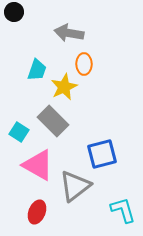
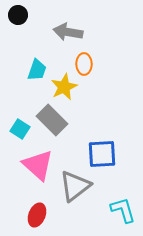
black circle: moved 4 px right, 3 px down
gray arrow: moved 1 px left, 1 px up
gray rectangle: moved 1 px left, 1 px up
cyan square: moved 1 px right, 3 px up
blue square: rotated 12 degrees clockwise
pink triangle: rotated 12 degrees clockwise
red ellipse: moved 3 px down
